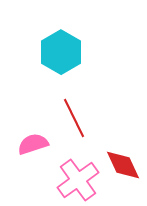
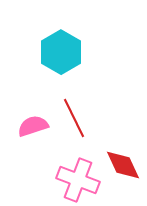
pink semicircle: moved 18 px up
pink cross: rotated 33 degrees counterclockwise
